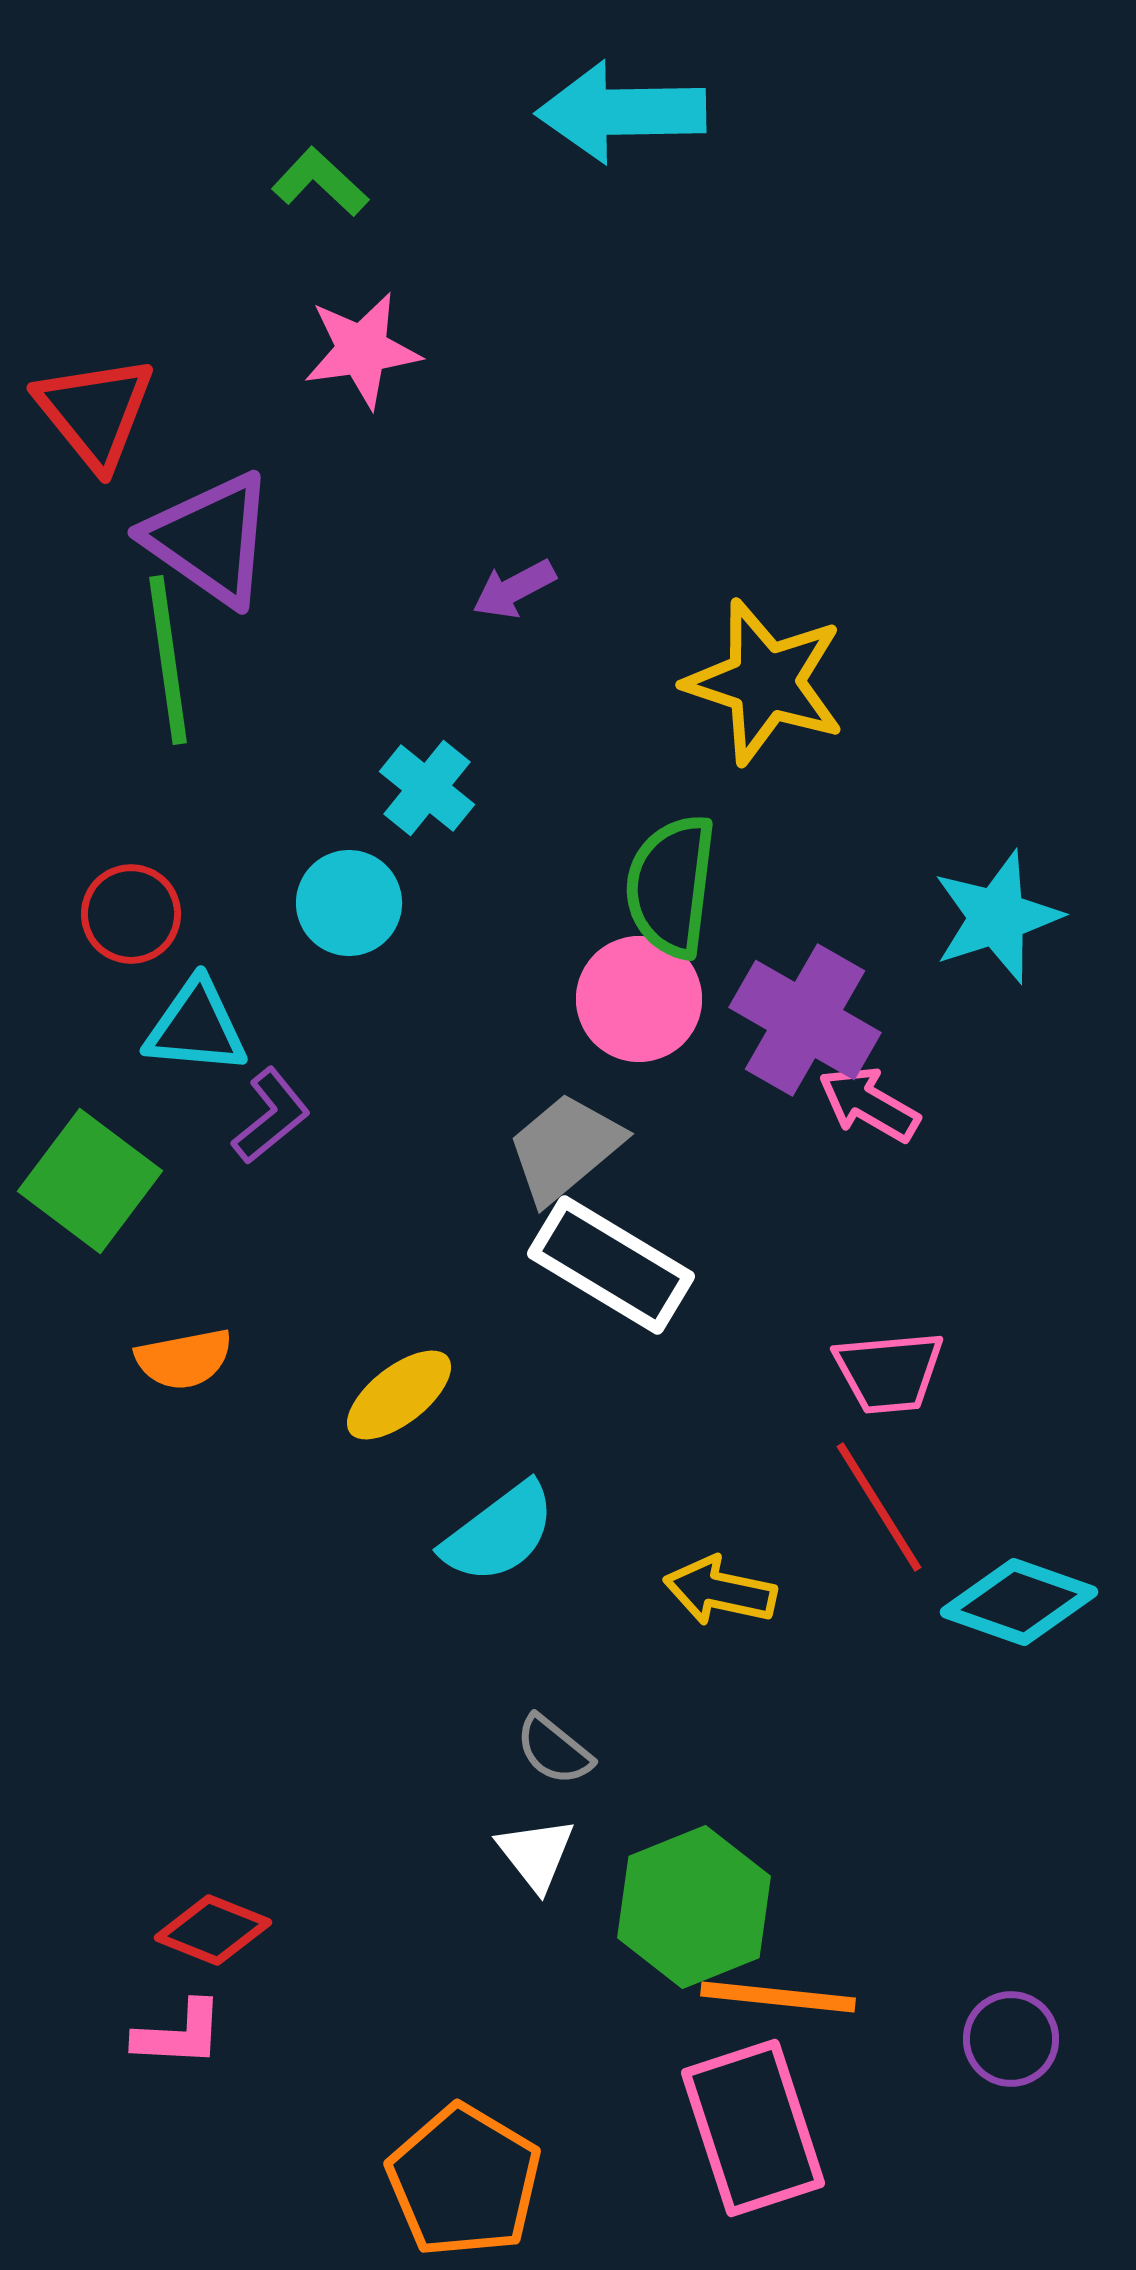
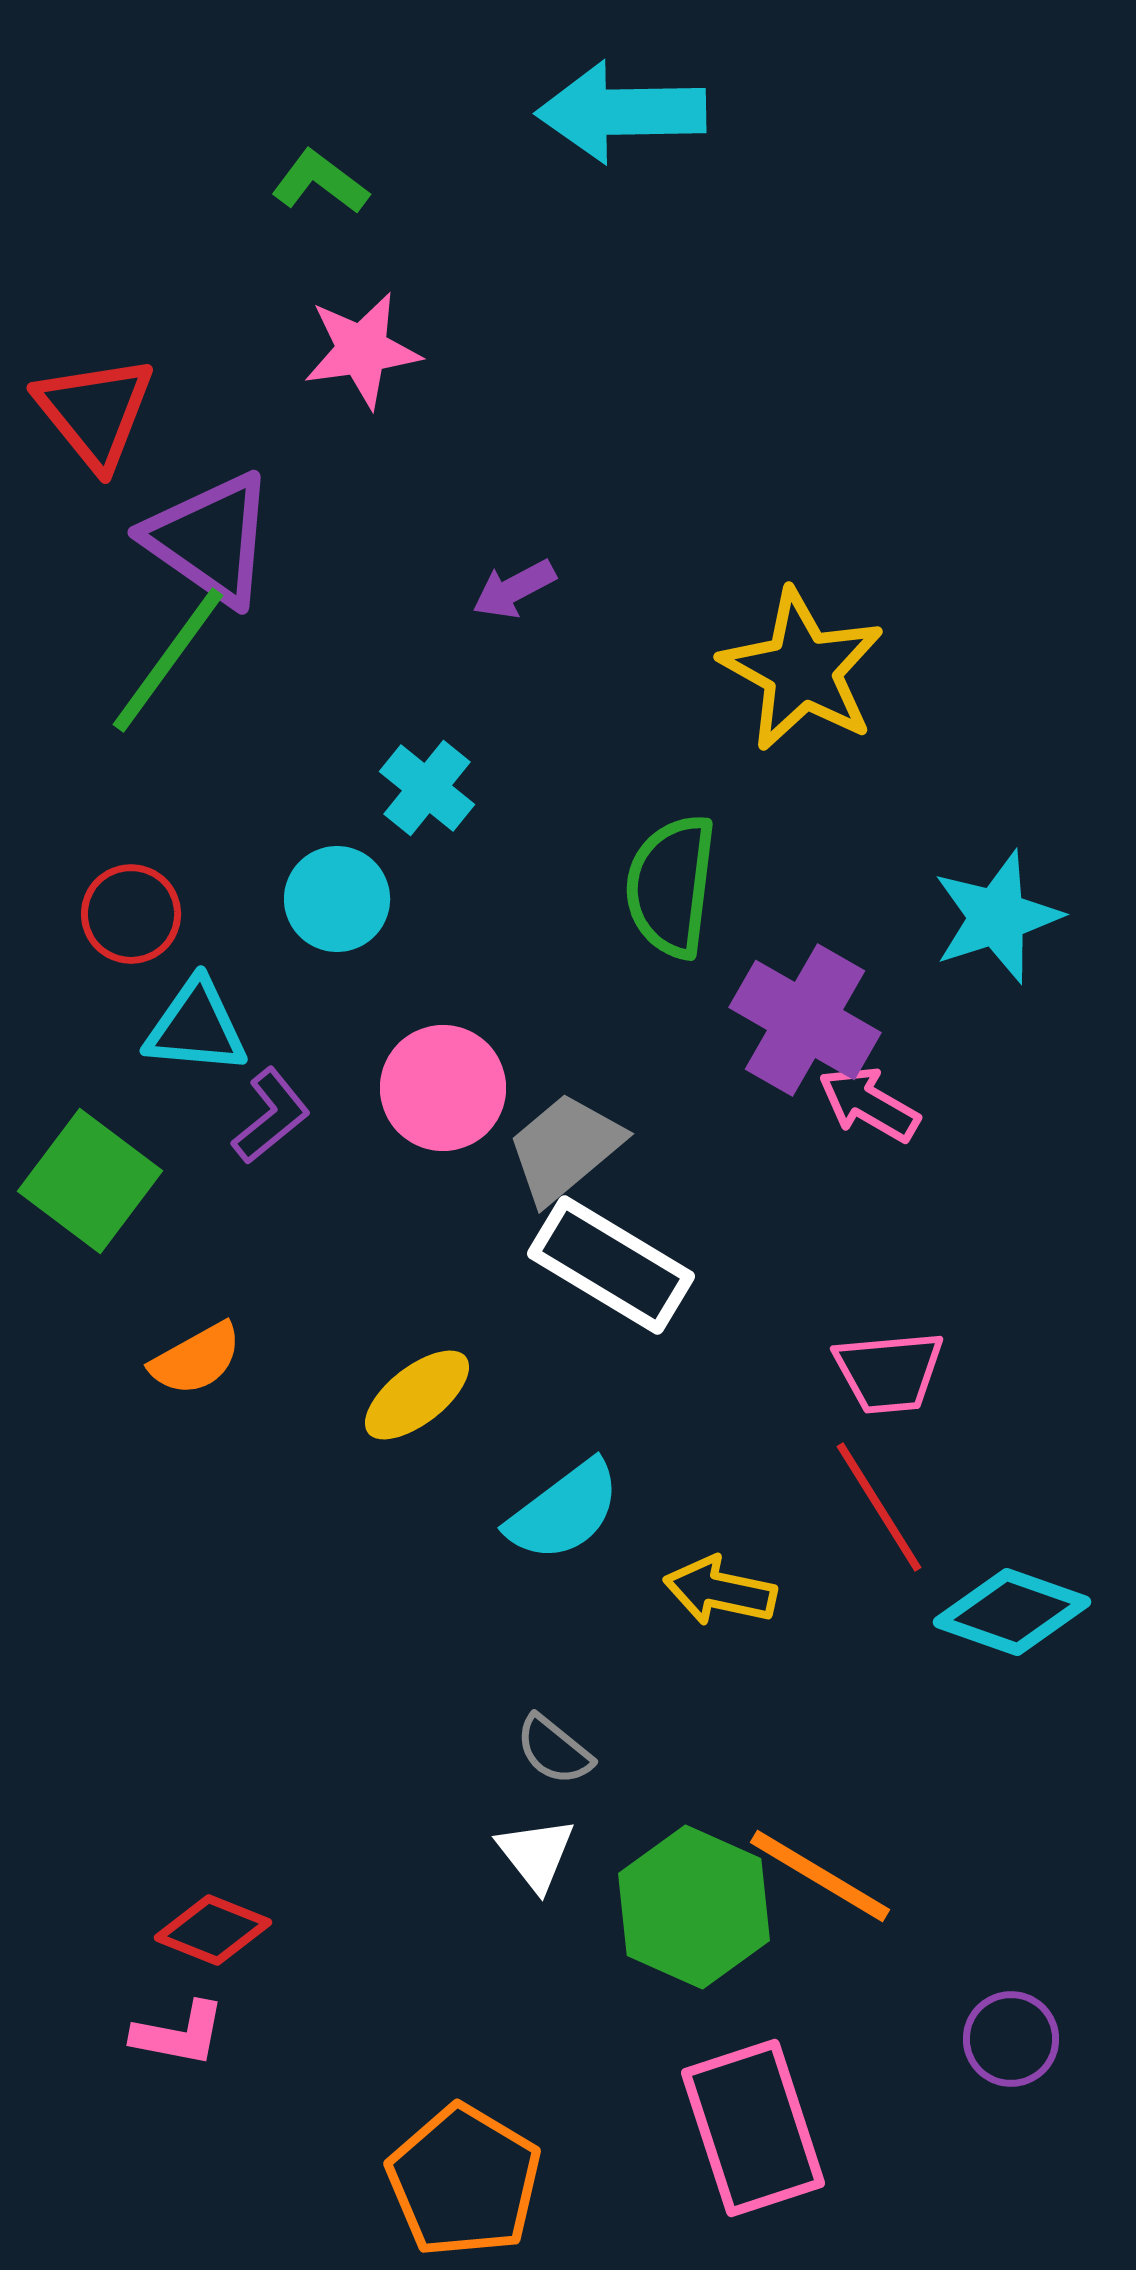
green L-shape: rotated 6 degrees counterclockwise
green line: rotated 44 degrees clockwise
yellow star: moved 37 px right, 12 px up; rotated 11 degrees clockwise
cyan circle: moved 12 px left, 4 px up
pink circle: moved 196 px left, 89 px down
orange semicircle: moved 12 px right; rotated 18 degrees counterclockwise
yellow ellipse: moved 18 px right
cyan semicircle: moved 65 px right, 22 px up
cyan diamond: moved 7 px left, 10 px down
green hexagon: rotated 14 degrees counterclockwise
orange line: moved 42 px right, 121 px up; rotated 25 degrees clockwise
pink L-shape: rotated 8 degrees clockwise
